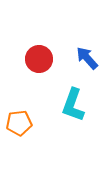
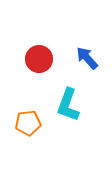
cyan L-shape: moved 5 px left
orange pentagon: moved 9 px right
